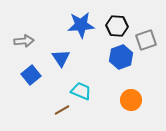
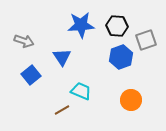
gray arrow: rotated 24 degrees clockwise
blue triangle: moved 1 px right, 1 px up
